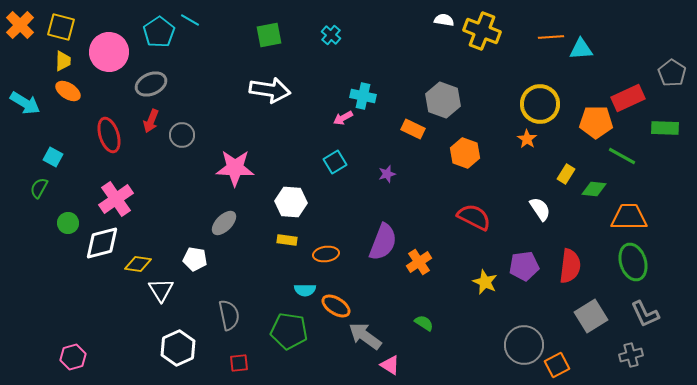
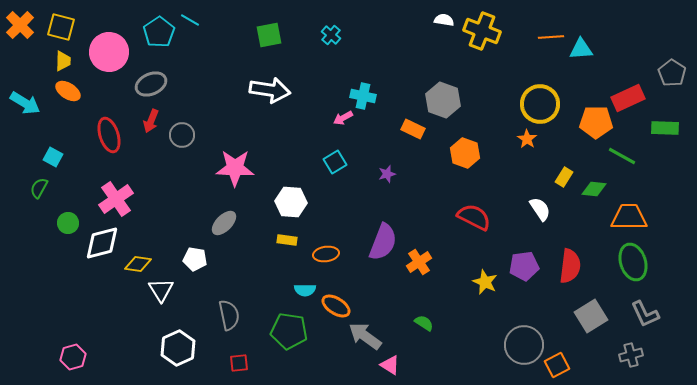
yellow rectangle at (566, 174): moved 2 px left, 3 px down
